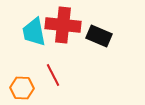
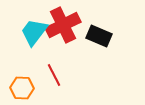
red cross: rotated 32 degrees counterclockwise
cyan trapezoid: rotated 48 degrees clockwise
red line: moved 1 px right
